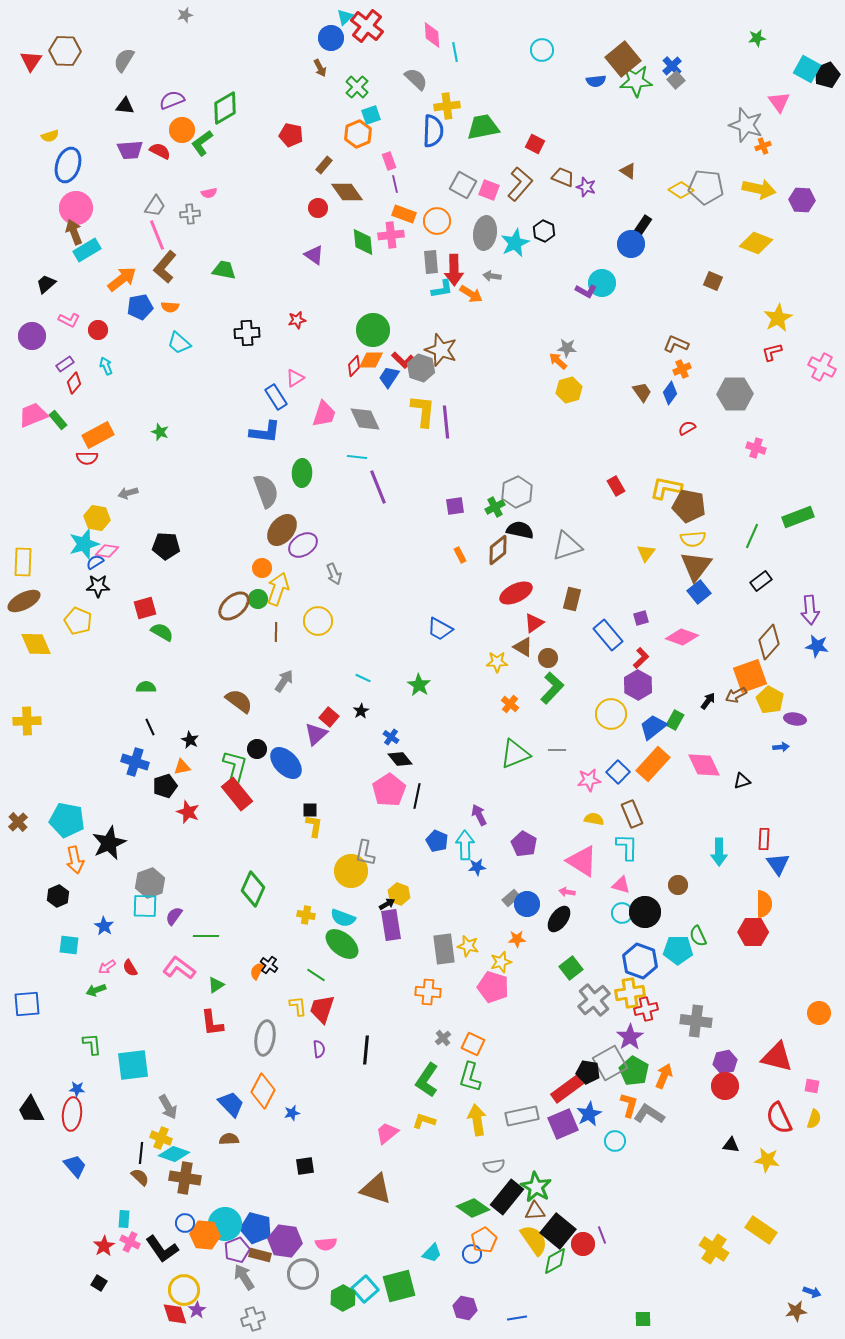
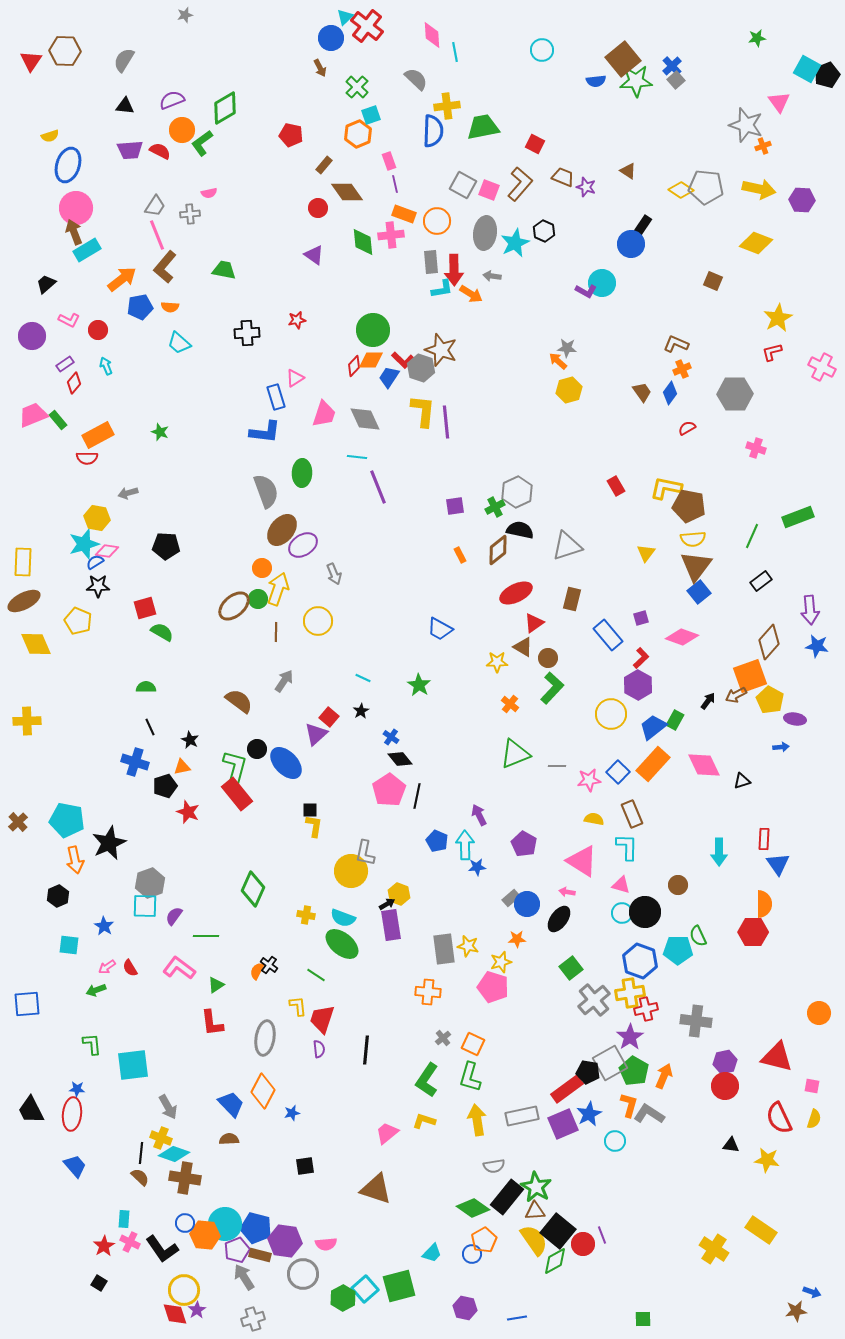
blue rectangle at (276, 397): rotated 15 degrees clockwise
gray line at (557, 750): moved 16 px down
red trapezoid at (322, 1009): moved 10 px down
